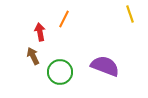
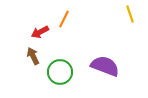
red arrow: rotated 108 degrees counterclockwise
